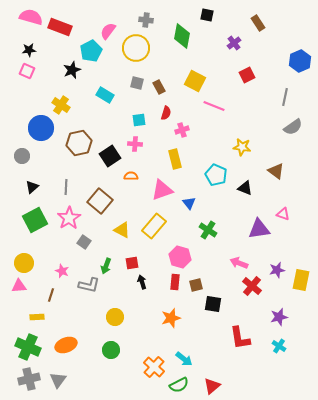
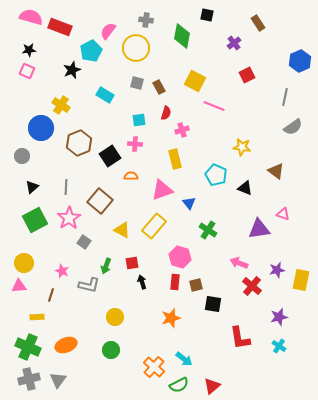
brown hexagon at (79, 143): rotated 10 degrees counterclockwise
